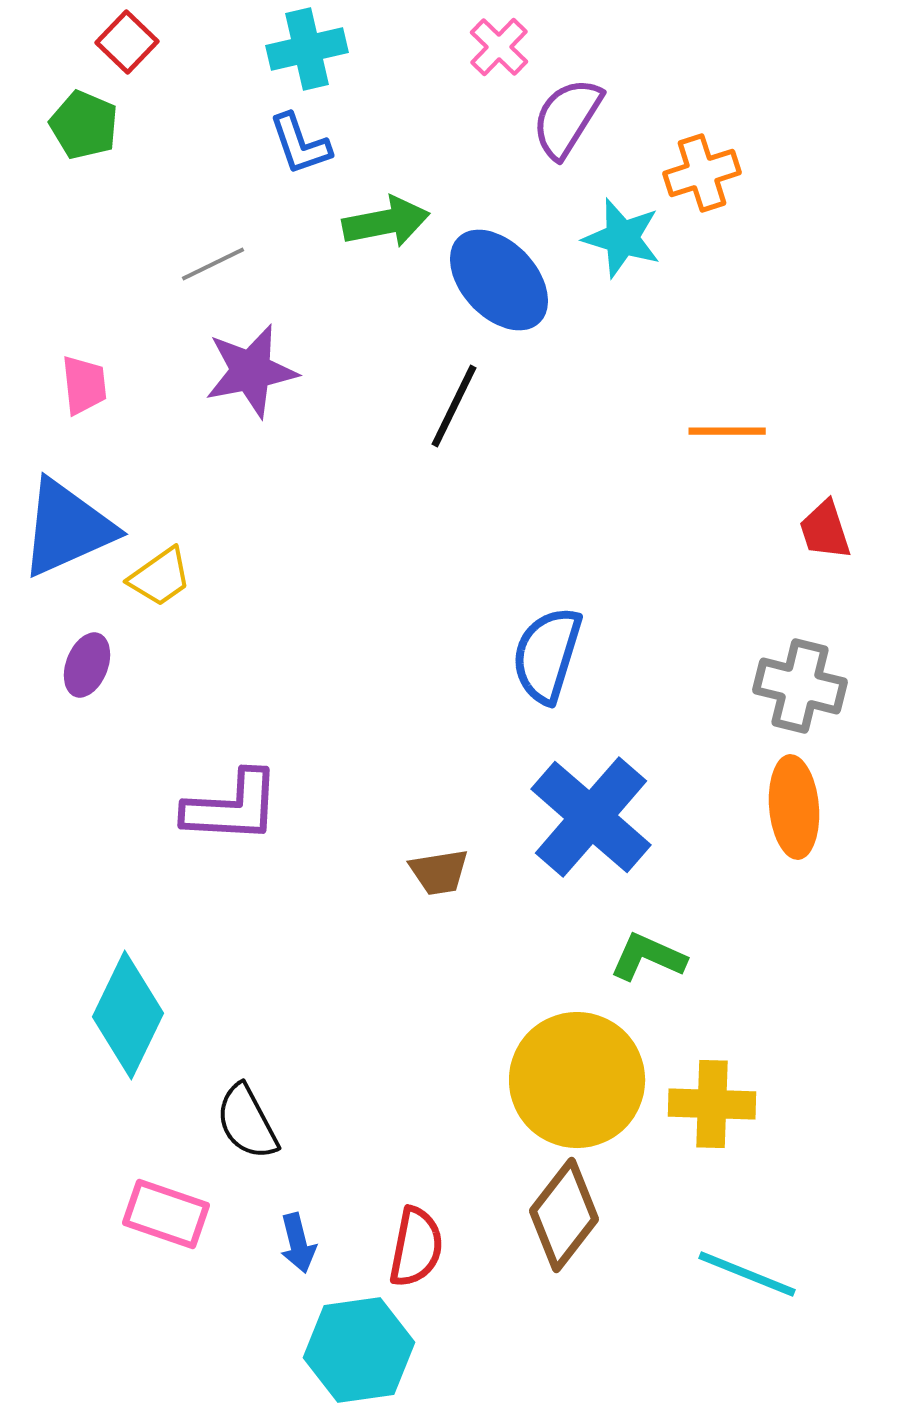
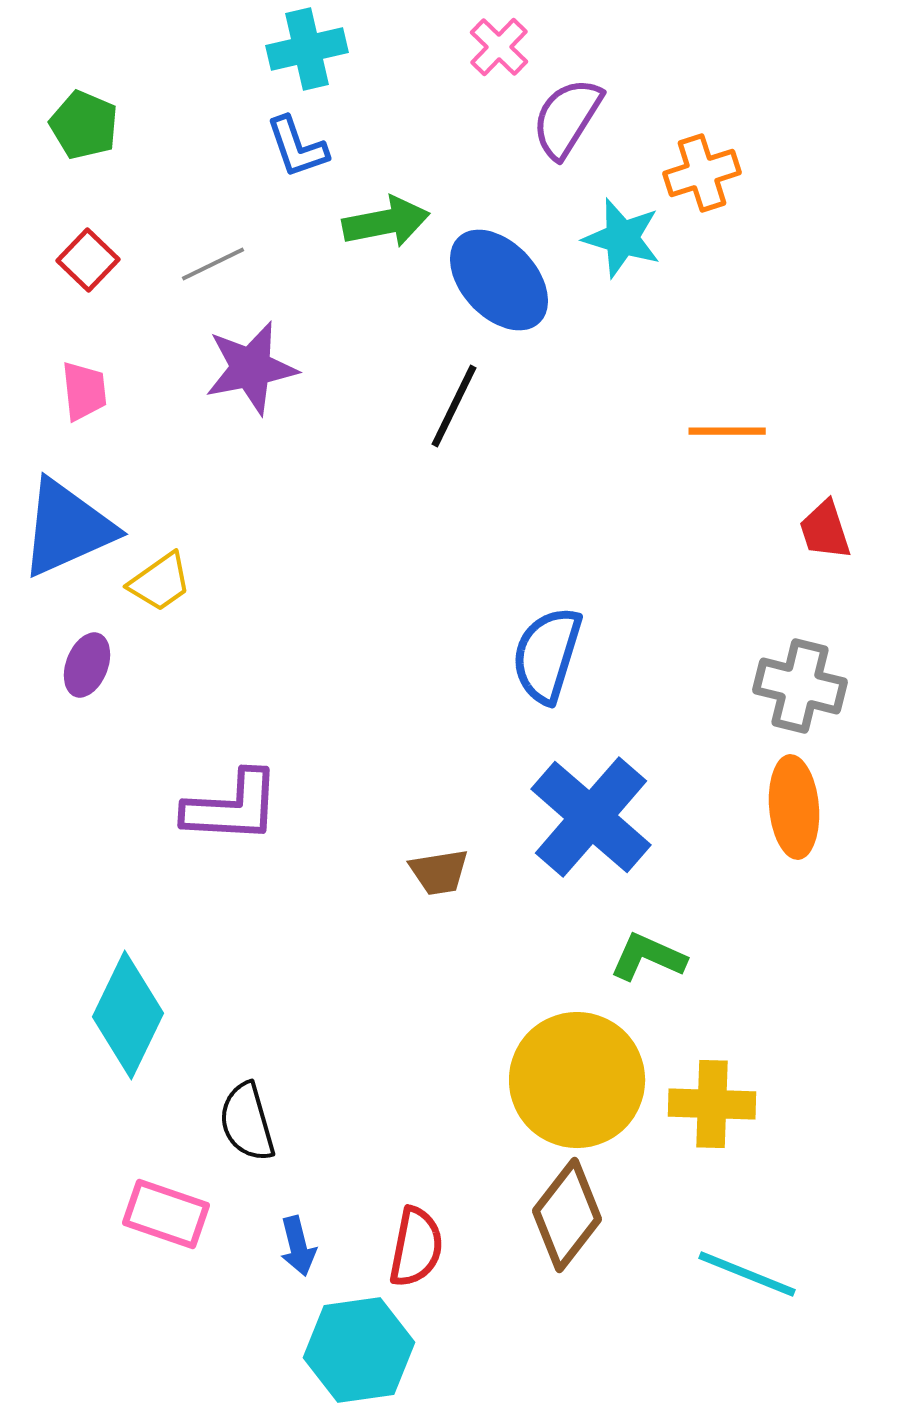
red square: moved 39 px left, 218 px down
blue L-shape: moved 3 px left, 3 px down
purple star: moved 3 px up
pink trapezoid: moved 6 px down
yellow trapezoid: moved 5 px down
black semicircle: rotated 12 degrees clockwise
brown diamond: moved 3 px right
blue arrow: moved 3 px down
